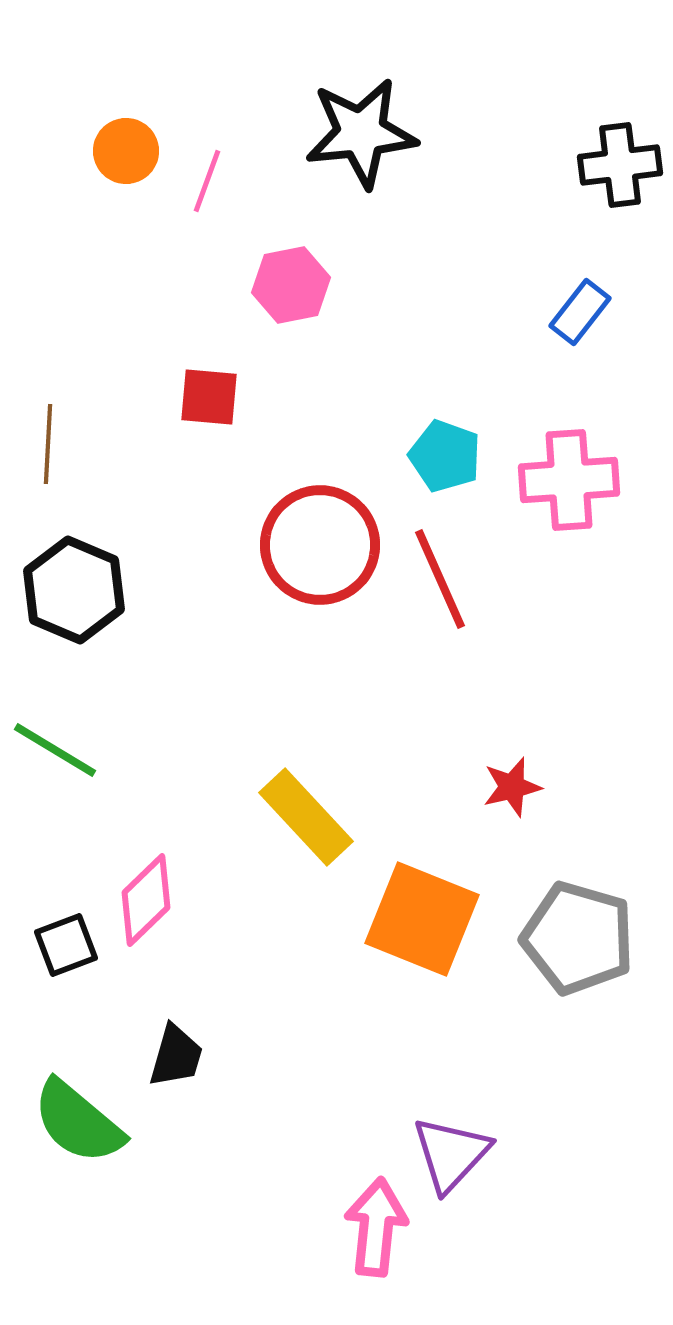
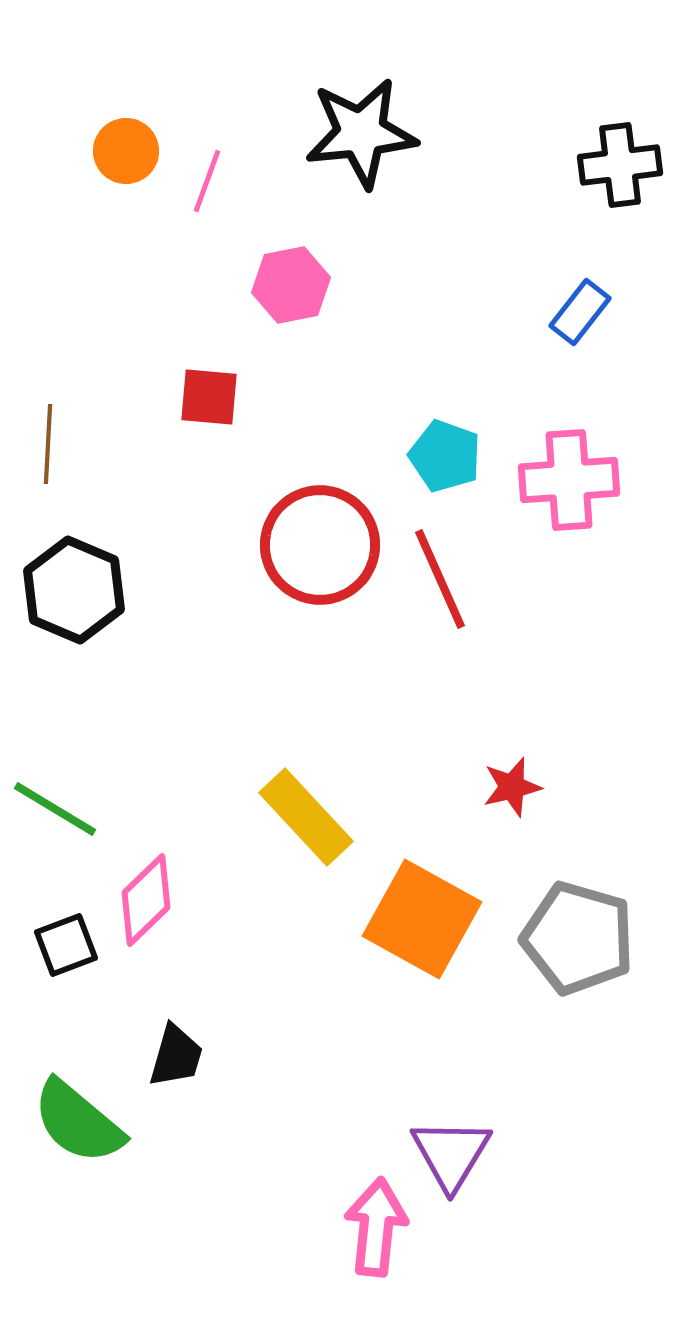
green line: moved 59 px down
orange square: rotated 7 degrees clockwise
purple triangle: rotated 12 degrees counterclockwise
